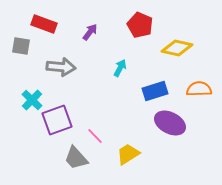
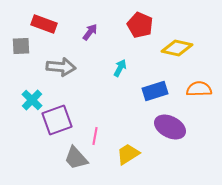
gray square: rotated 12 degrees counterclockwise
purple ellipse: moved 4 px down
pink line: rotated 54 degrees clockwise
